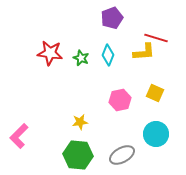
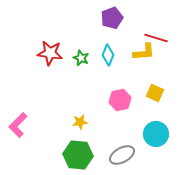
pink L-shape: moved 1 px left, 11 px up
